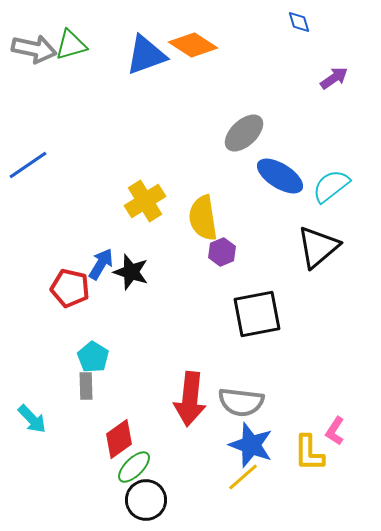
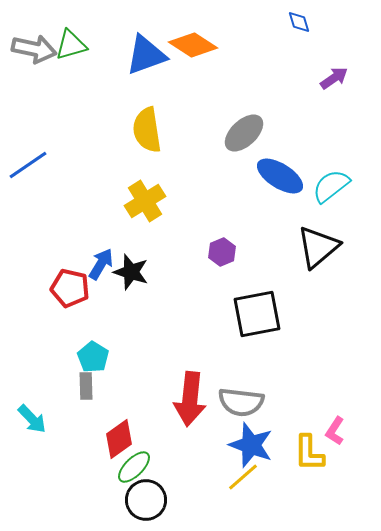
yellow semicircle: moved 56 px left, 88 px up
